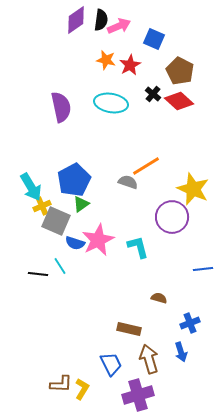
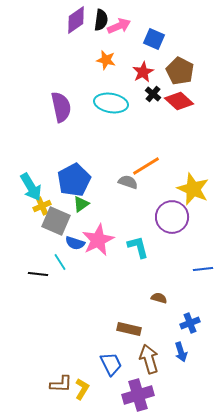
red star: moved 13 px right, 7 px down
cyan line: moved 4 px up
